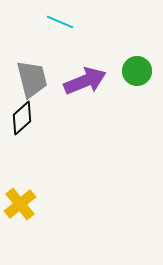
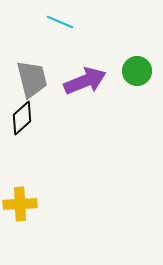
yellow cross: rotated 36 degrees clockwise
